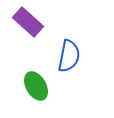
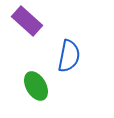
purple rectangle: moved 1 px left, 1 px up
